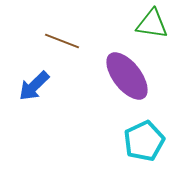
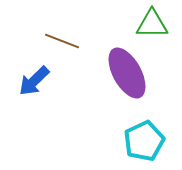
green triangle: rotated 8 degrees counterclockwise
purple ellipse: moved 3 px up; rotated 9 degrees clockwise
blue arrow: moved 5 px up
